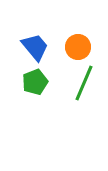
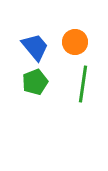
orange circle: moved 3 px left, 5 px up
green line: moved 1 px left, 1 px down; rotated 15 degrees counterclockwise
